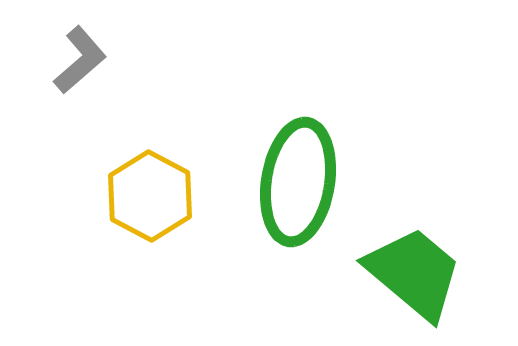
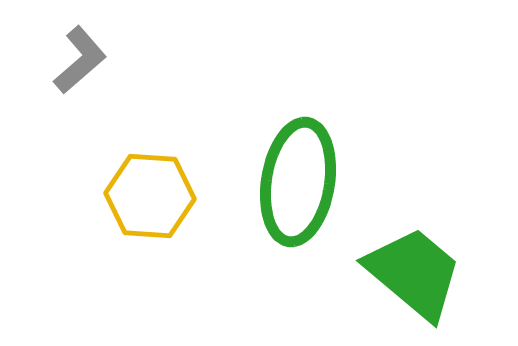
yellow hexagon: rotated 24 degrees counterclockwise
